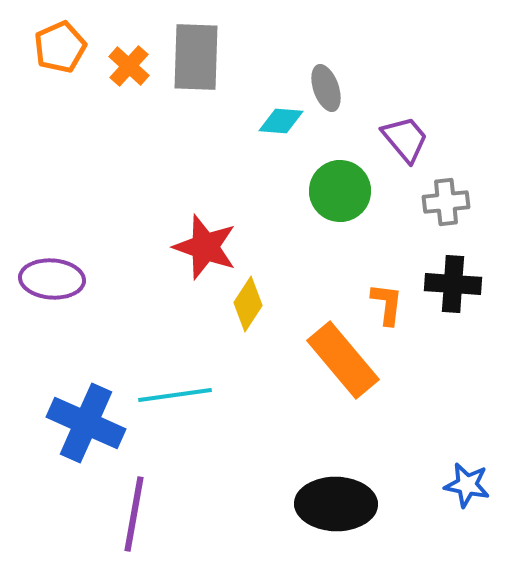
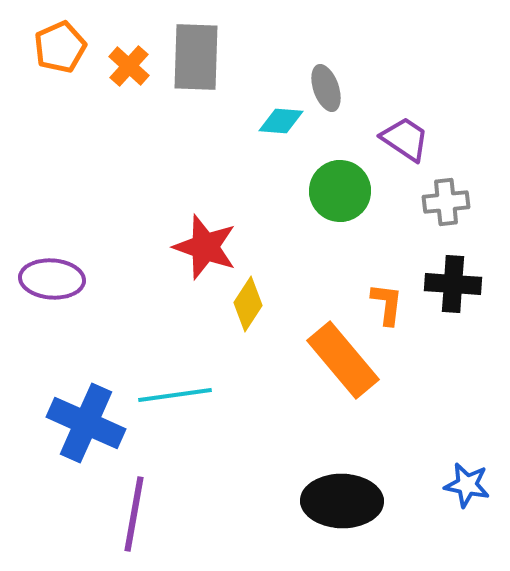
purple trapezoid: rotated 16 degrees counterclockwise
black ellipse: moved 6 px right, 3 px up
